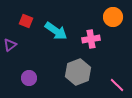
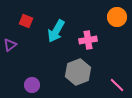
orange circle: moved 4 px right
cyan arrow: rotated 85 degrees clockwise
pink cross: moved 3 px left, 1 px down
purple circle: moved 3 px right, 7 px down
